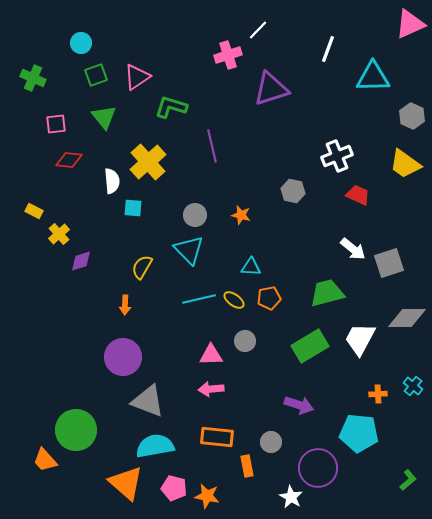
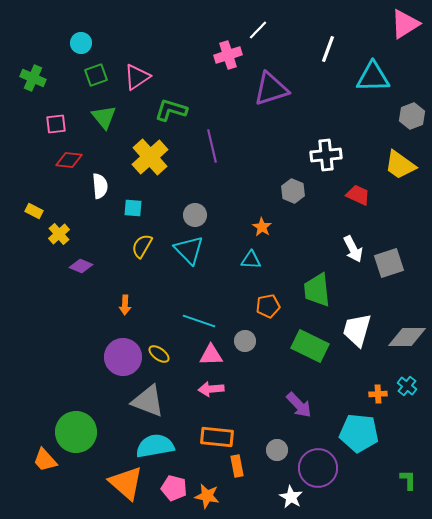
pink triangle at (410, 24): moved 5 px left; rotated 8 degrees counterclockwise
green L-shape at (171, 107): moved 3 px down
gray hexagon at (412, 116): rotated 15 degrees clockwise
white cross at (337, 156): moved 11 px left, 1 px up; rotated 16 degrees clockwise
yellow cross at (148, 162): moved 2 px right, 5 px up
yellow trapezoid at (405, 164): moved 5 px left, 1 px down
white semicircle at (112, 181): moved 12 px left, 5 px down
gray hexagon at (293, 191): rotated 10 degrees clockwise
orange star at (241, 215): moved 21 px right, 12 px down; rotated 18 degrees clockwise
white arrow at (353, 249): rotated 24 degrees clockwise
purple diamond at (81, 261): moved 5 px down; rotated 40 degrees clockwise
yellow semicircle at (142, 267): moved 21 px up
cyan triangle at (251, 267): moved 7 px up
green trapezoid at (327, 293): moved 10 px left, 3 px up; rotated 81 degrees counterclockwise
orange pentagon at (269, 298): moved 1 px left, 8 px down
cyan line at (199, 299): moved 22 px down; rotated 32 degrees clockwise
yellow ellipse at (234, 300): moved 75 px left, 54 px down
gray diamond at (407, 318): moved 19 px down
white trapezoid at (360, 339): moved 3 px left, 9 px up; rotated 12 degrees counterclockwise
green rectangle at (310, 346): rotated 57 degrees clockwise
cyan cross at (413, 386): moved 6 px left
purple arrow at (299, 405): rotated 28 degrees clockwise
green circle at (76, 430): moved 2 px down
gray circle at (271, 442): moved 6 px right, 8 px down
orange rectangle at (247, 466): moved 10 px left
green L-shape at (408, 480): rotated 50 degrees counterclockwise
